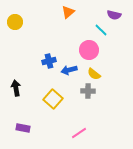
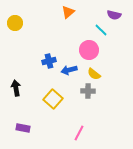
yellow circle: moved 1 px down
pink line: rotated 28 degrees counterclockwise
